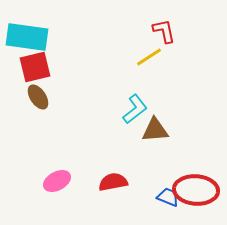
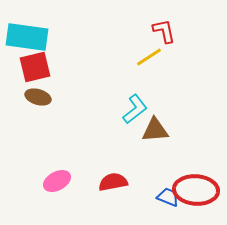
brown ellipse: rotated 40 degrees counterclockwise
